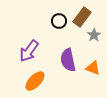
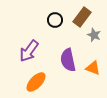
black circle: moved 4 px left, 1 px up
gray star: rotated 16 degrees counterclockwise
orange ellipse: moved 1 px right, 1 px down
